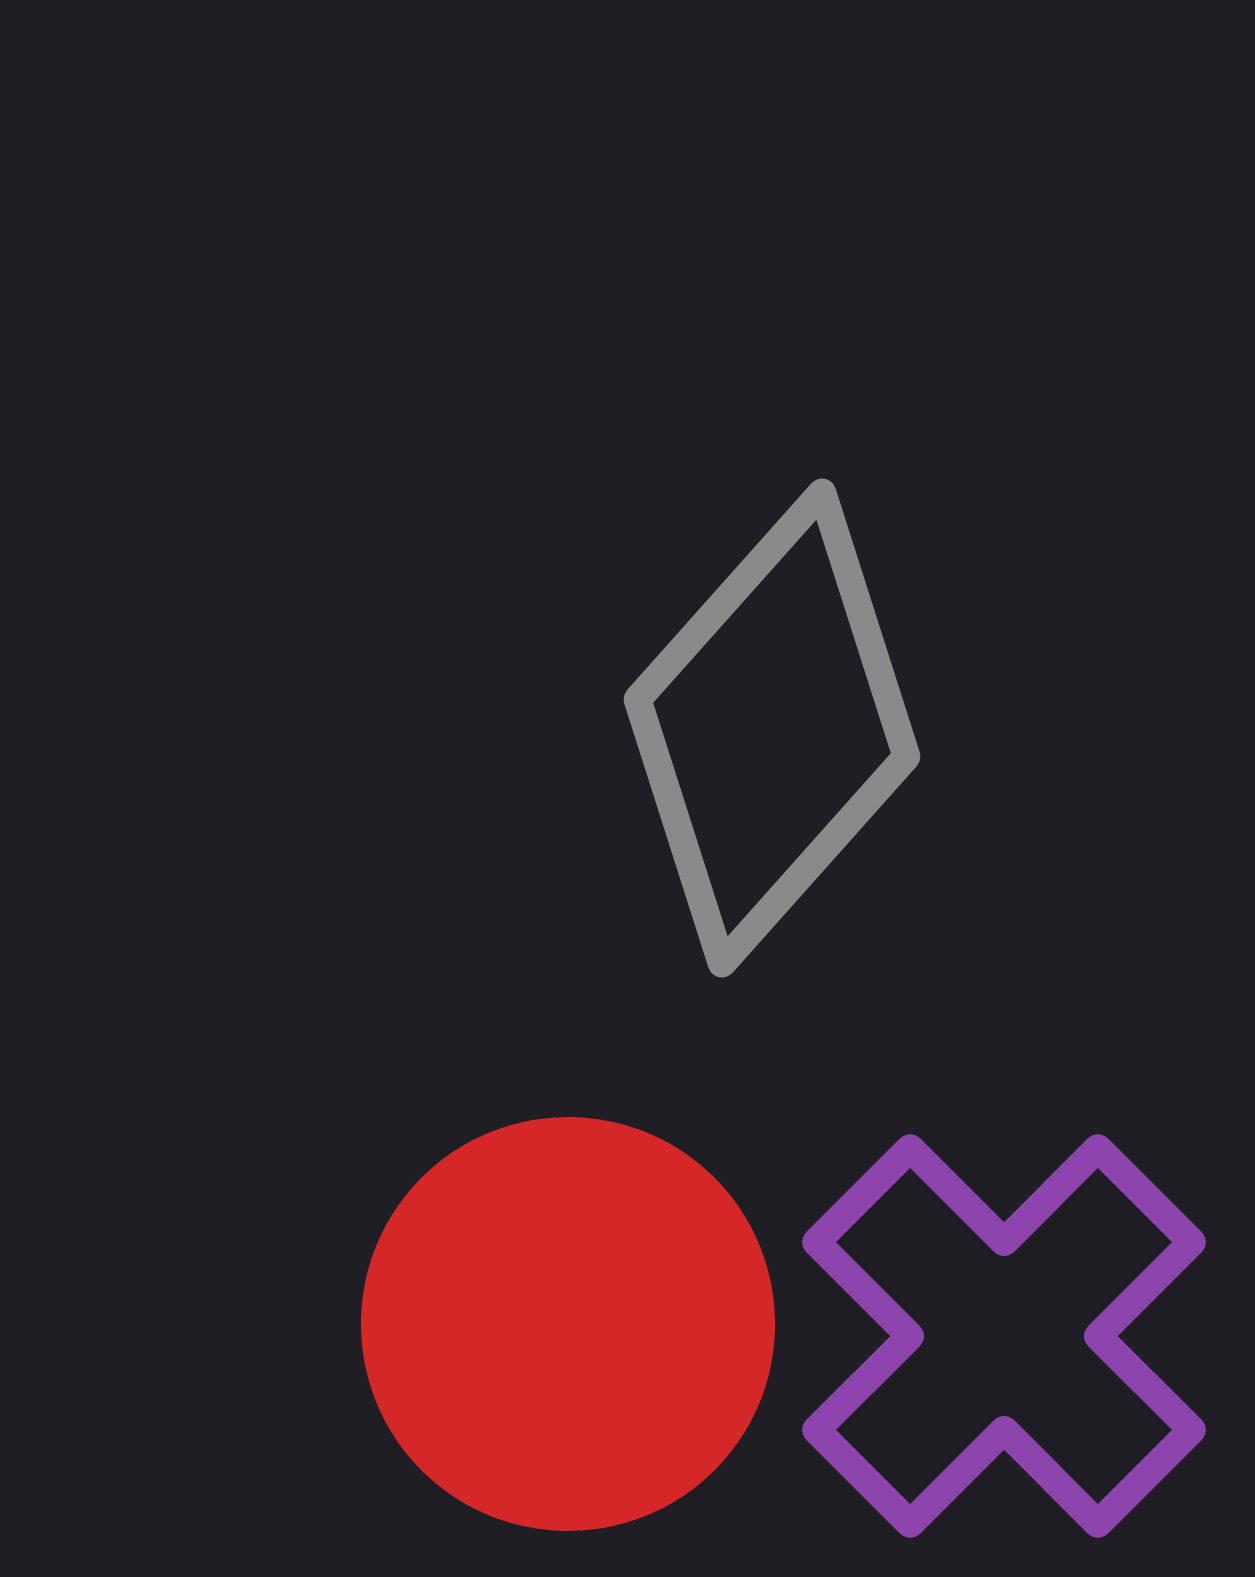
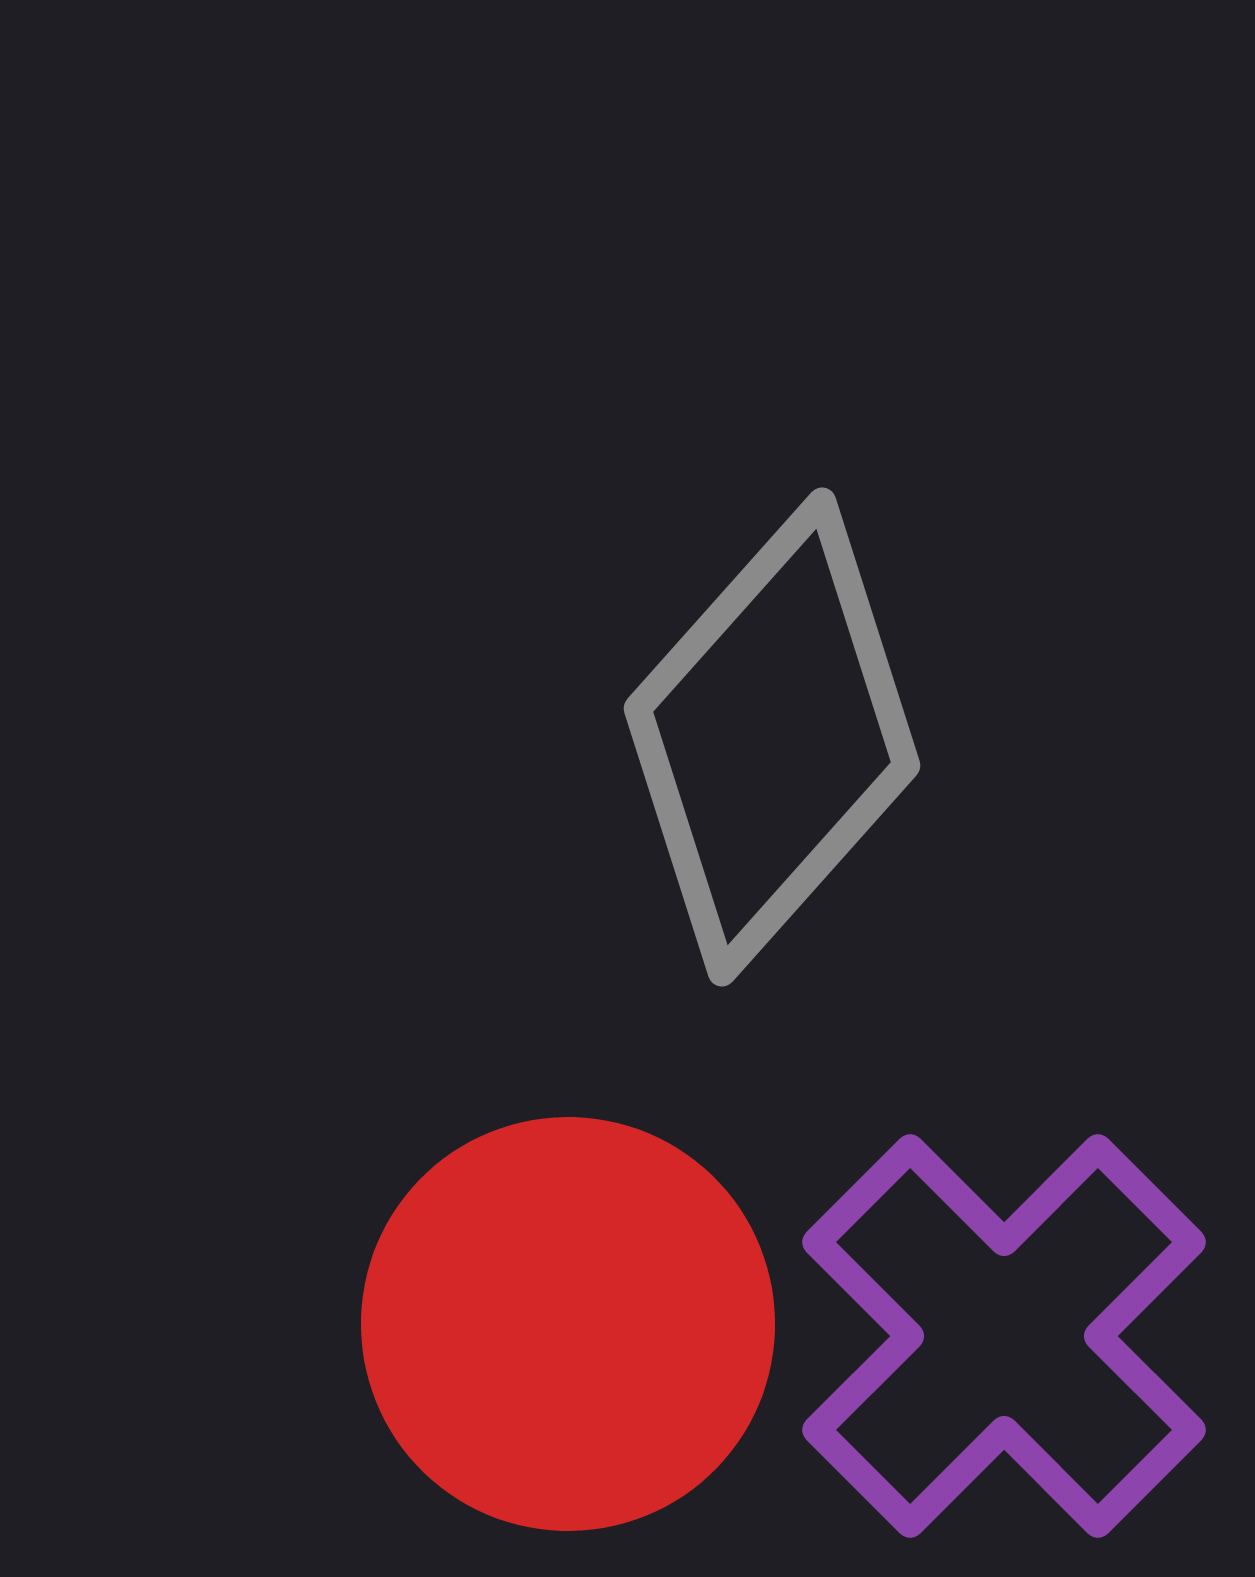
gray diamond: moved 9 px down
